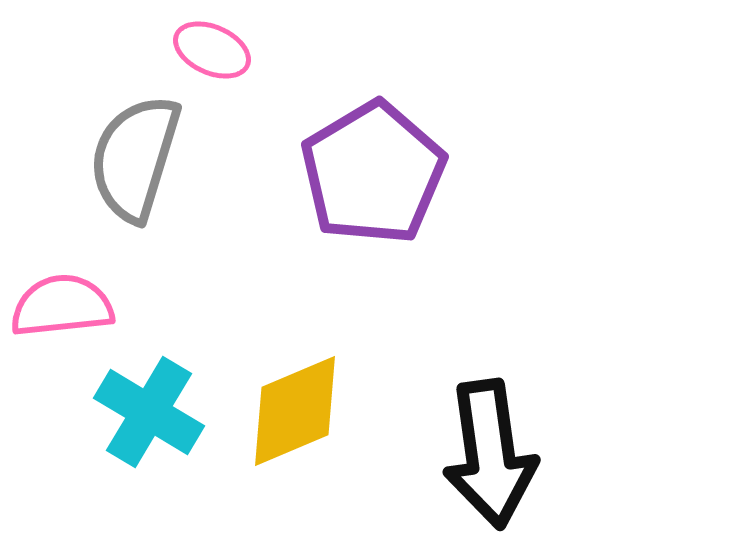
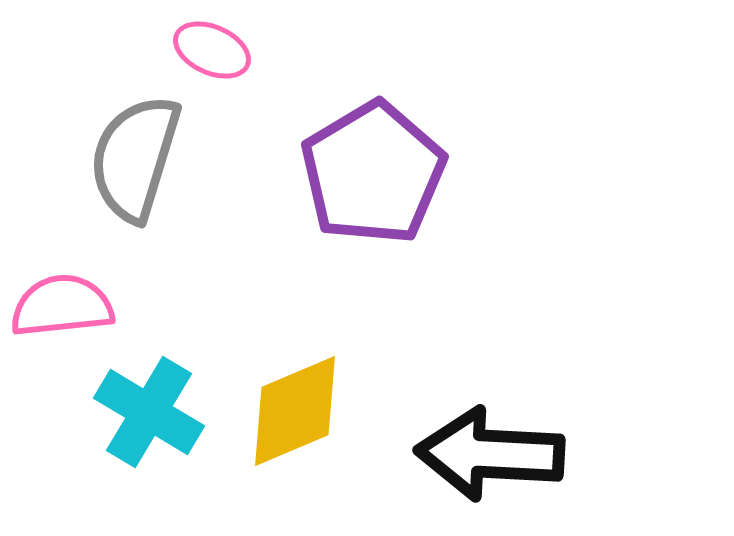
black arrow: rotated 101 degrees clockwise
